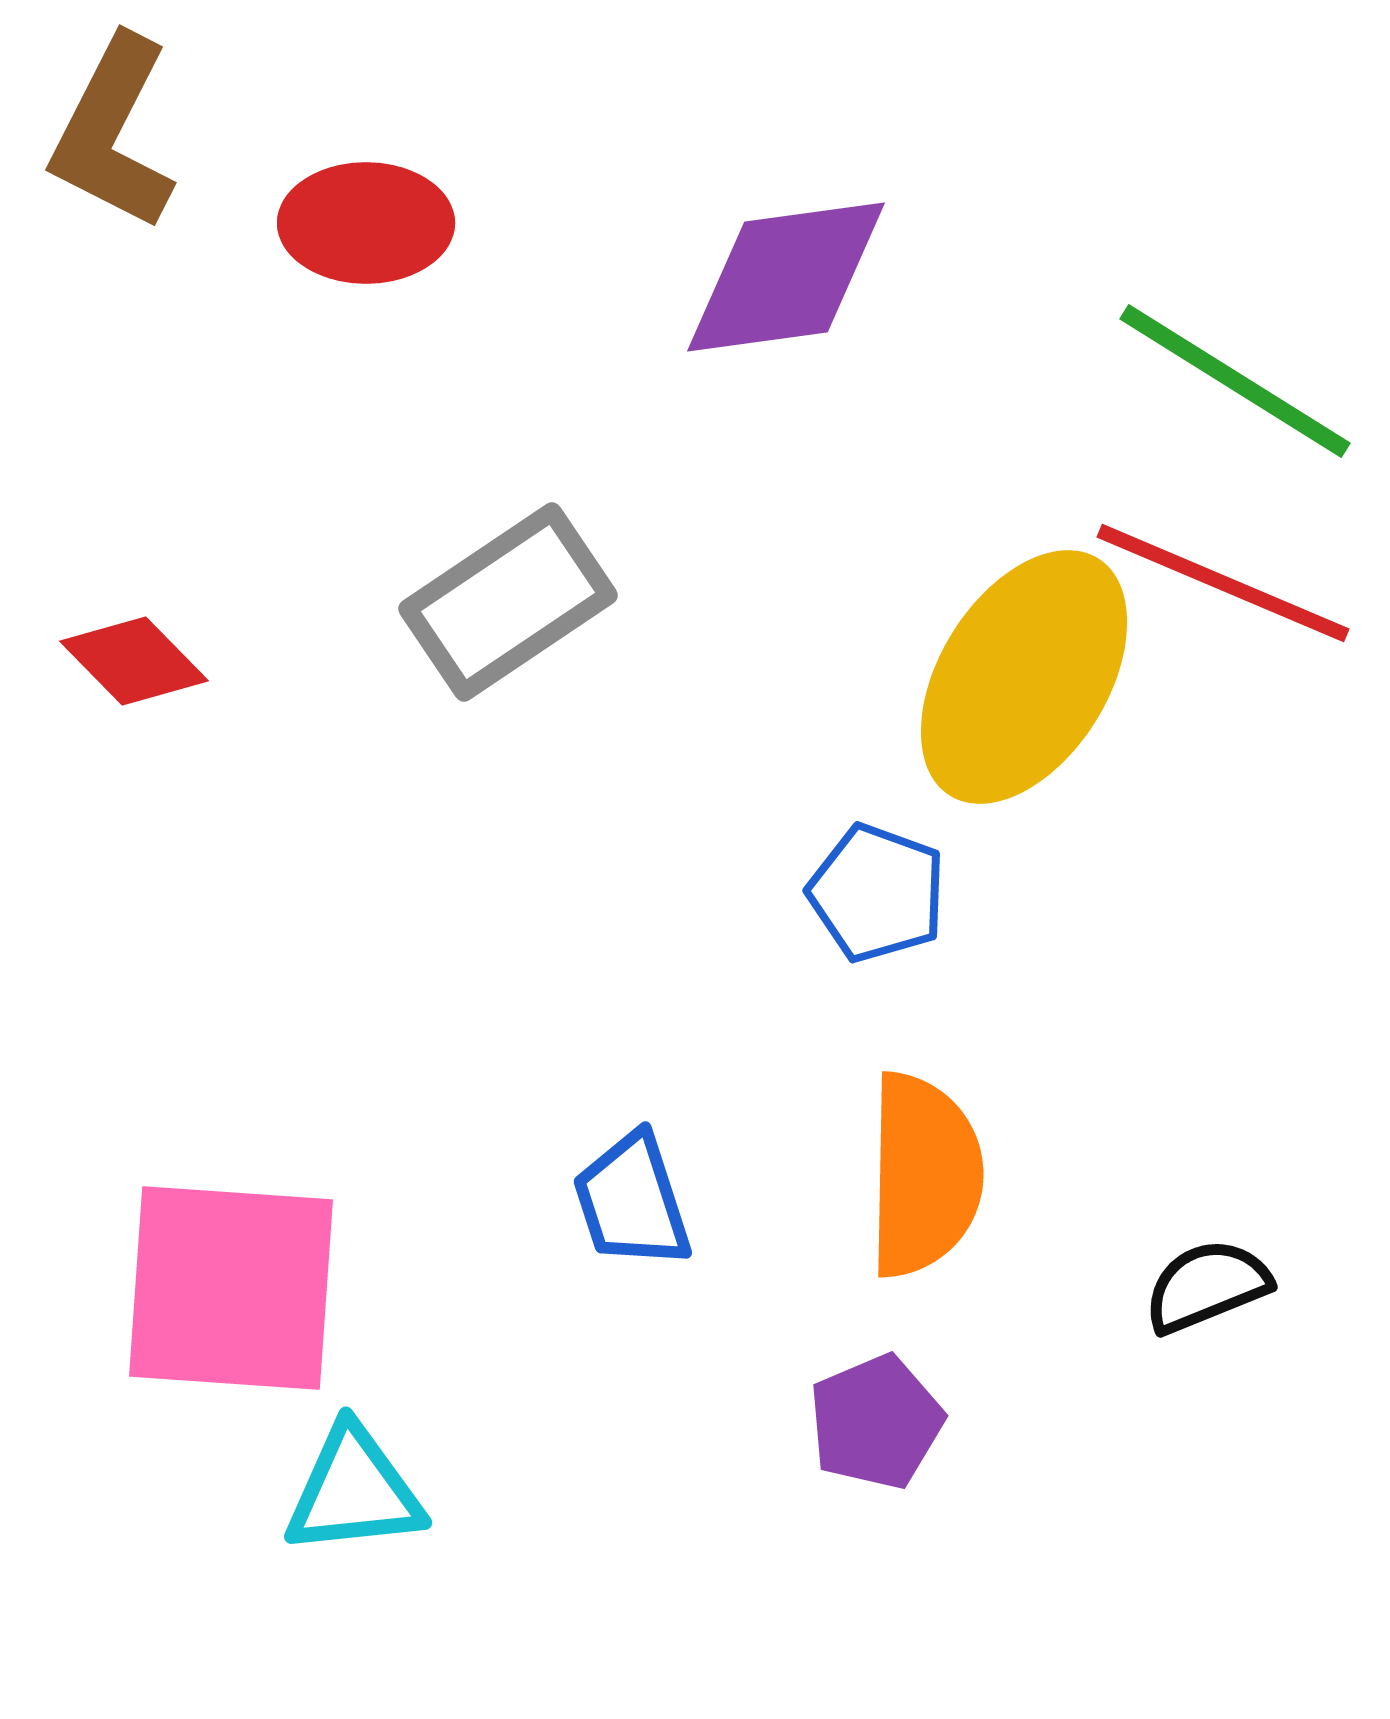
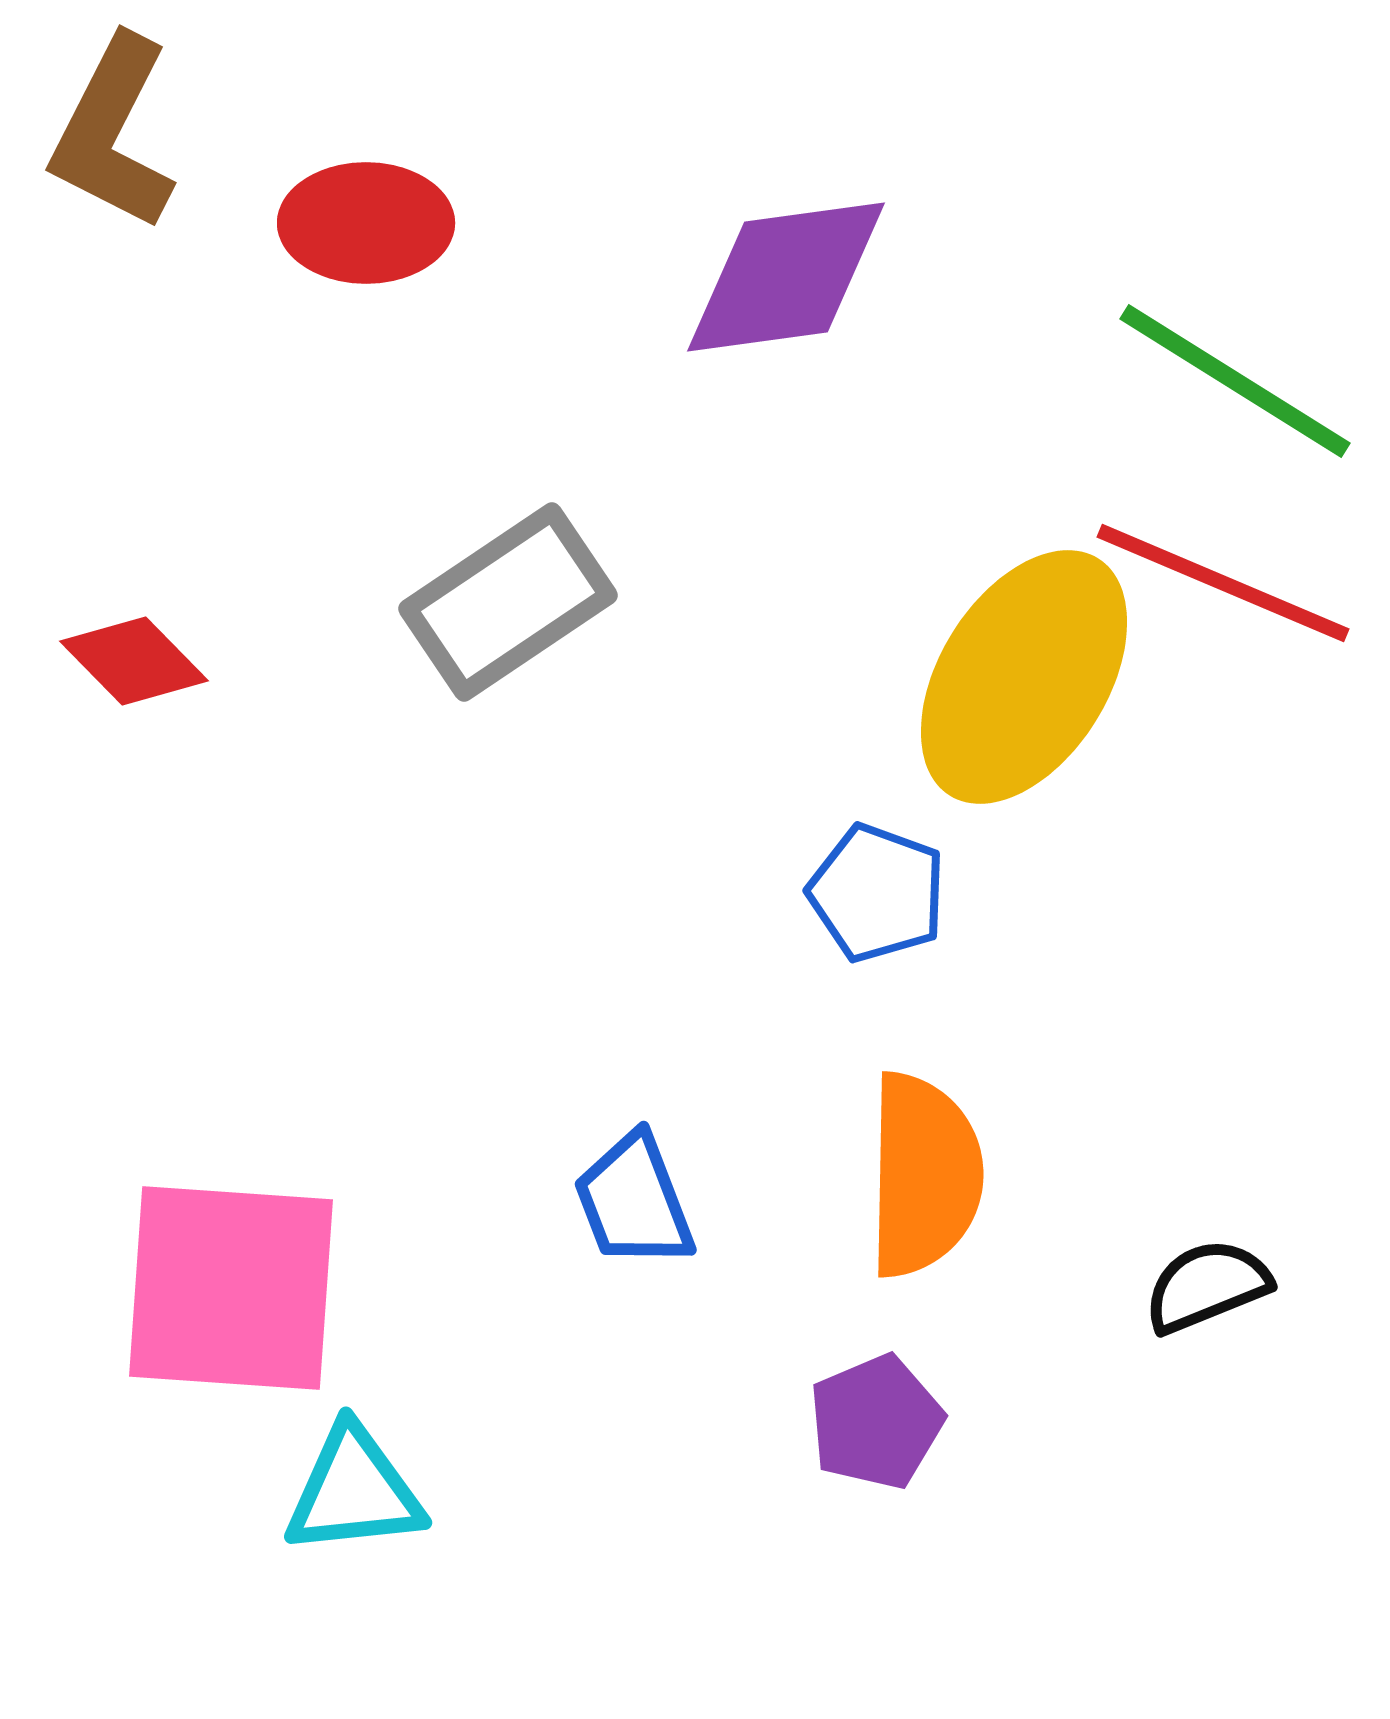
blue trapezoid: moved 2 px right; rotated 3 degrees counterclockwise
